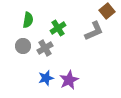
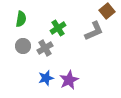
green semicircle: moved 7 px left, 1 px up
